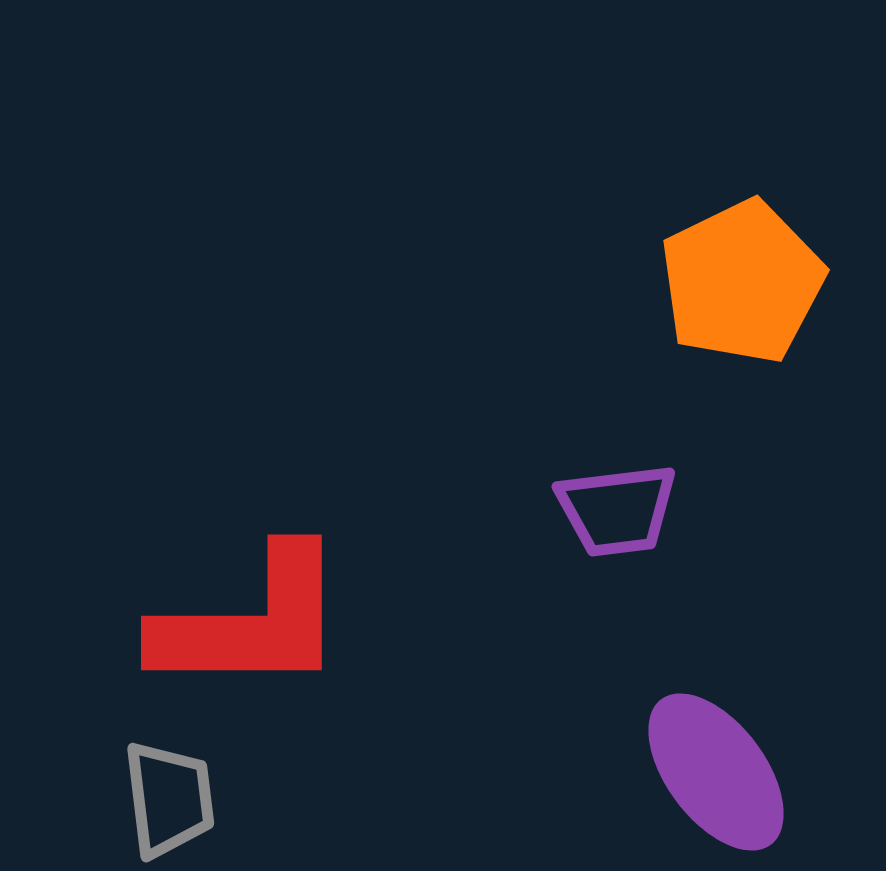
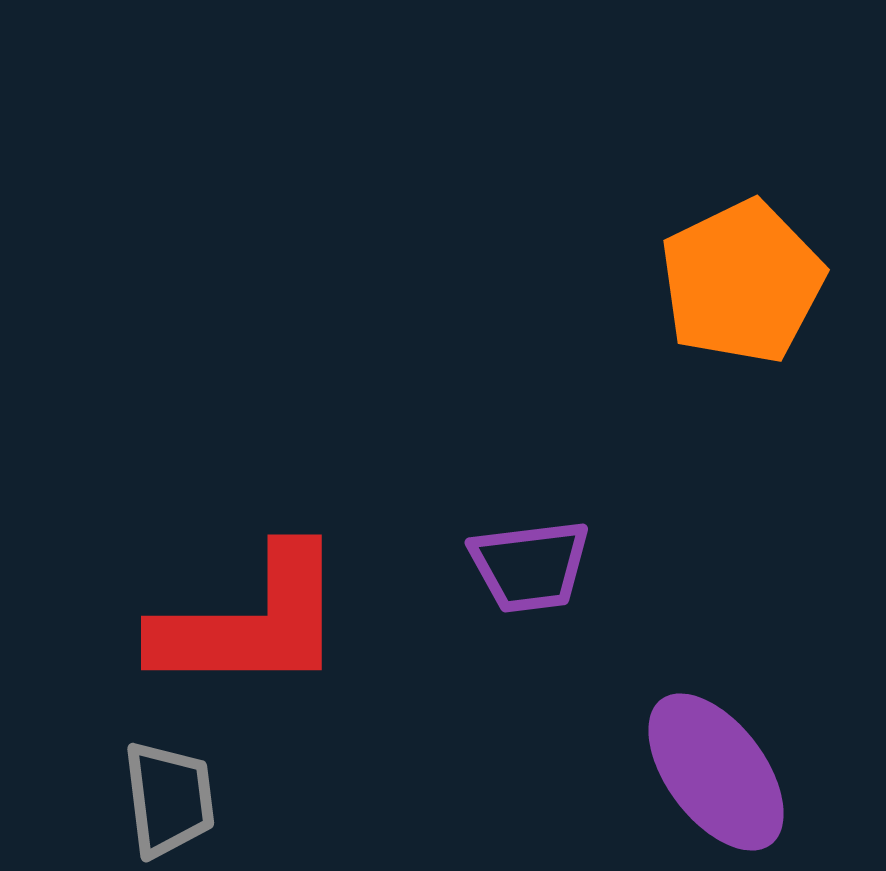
purple trapezoid: moved 87 px left, 56 px down
